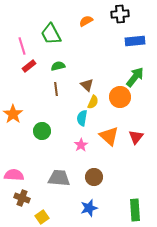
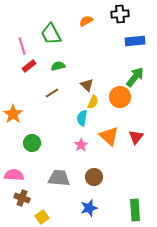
brown line: moved 4 px left, 4 px down; rotated 64 degrees clockwise
green circle: moved 10 px left, 12 px down
